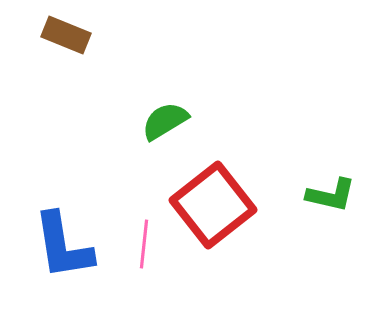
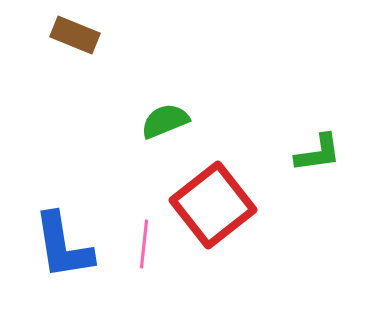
brown rectangle: moved 9 px right
green semicircle: rotated 9 degrees clockwise
green L-shape: moved 13 px left, 42 px up; rotated 21 degrees counterclockwise
